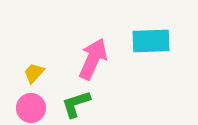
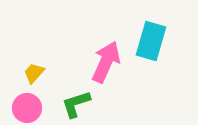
cyan rectangle: rotated 72 degrees counterclockwise
pink arrow: moved 13 px right, 3 px down
pink circle: moved 4 px left
